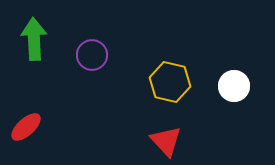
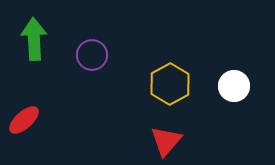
yellow hexagon: moved 2 px down; rotated 18 degrees clockwise
red ellipse: moved 2 px left, 7 px up
red triangle: rotated 24 degrees clockwise
